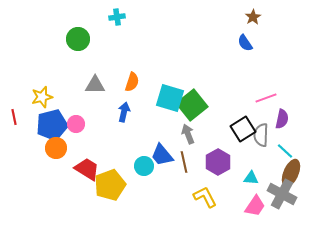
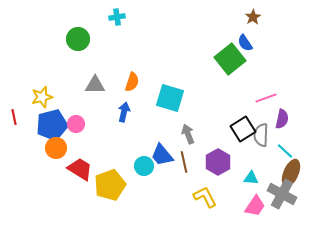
green square: moved 38 px right, 46 px up
red trapezoid: moved 7 px left
